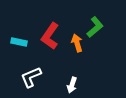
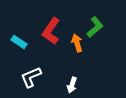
red L-shape: moved 1 px right, 5 px up
cyan rectangle: rotated 21 degrees clockwise
